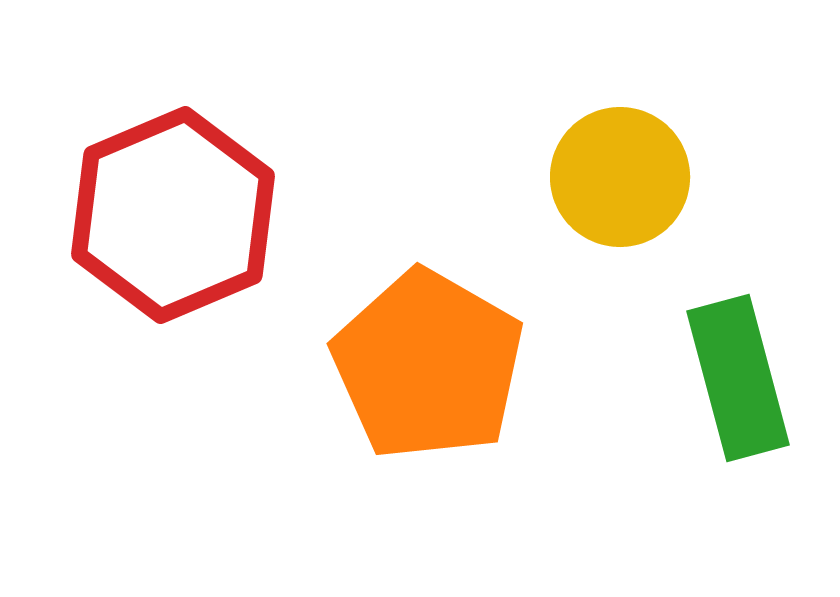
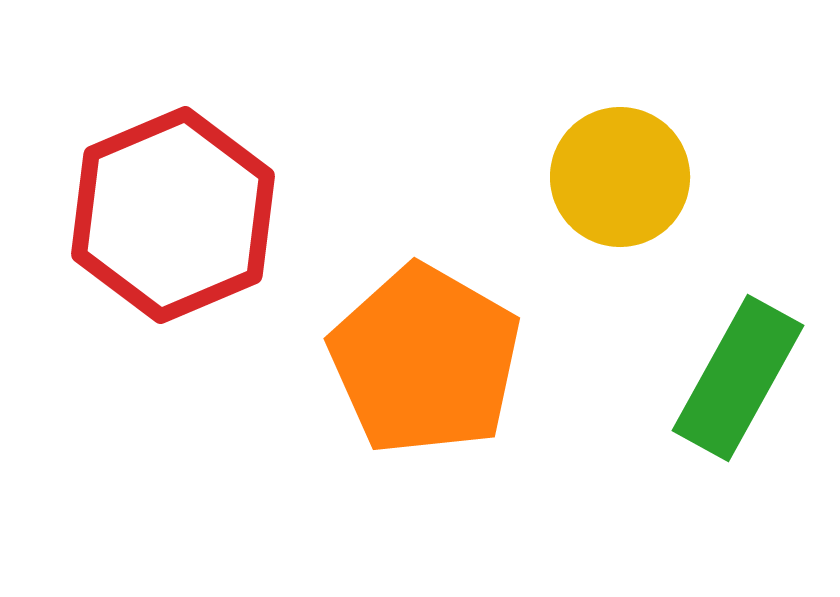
orange pentagon: moved 3 px left, 5 px up
green rectangle: rotated 44 degrees clockwise
